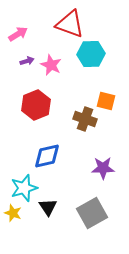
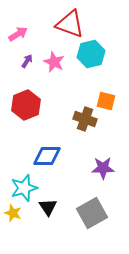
cyan hexagon: rotated 12 degrees counterclockwise
purple arrow: rotated 40 degrees counterclockwise
pink star: moved 3 px right, 3 px up
red hexagon: moved 10 px left
blue diamond: rotated 12 degrees clockwise
